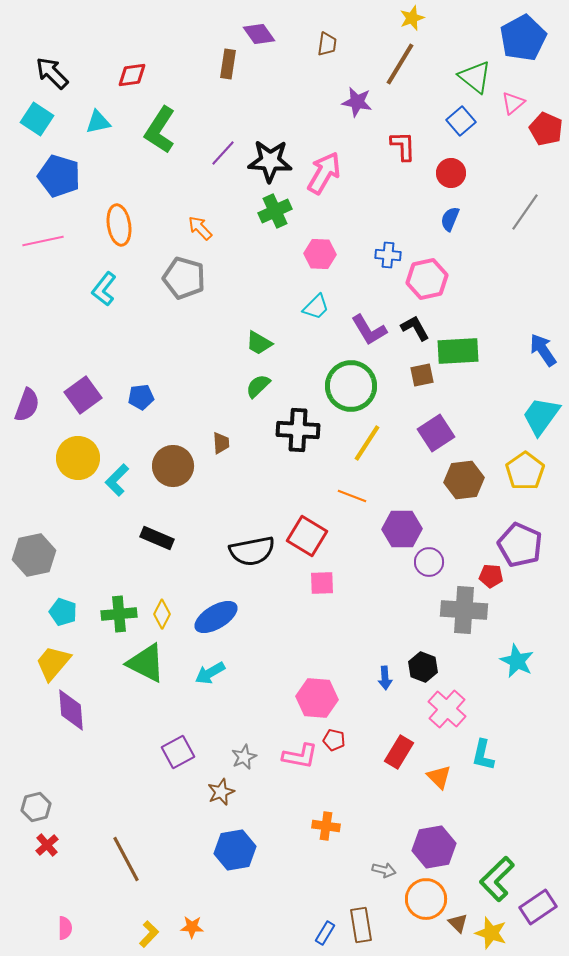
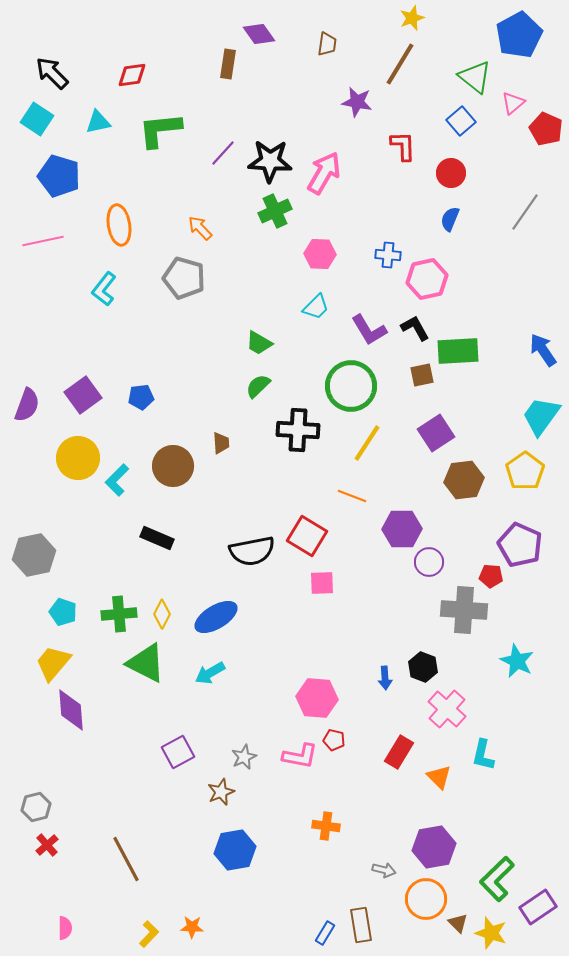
blue pentagon at (523, 38): moved 4 px left, 3 px up
green L-shape at (160, 130): rotated 51 degrees clockwise
